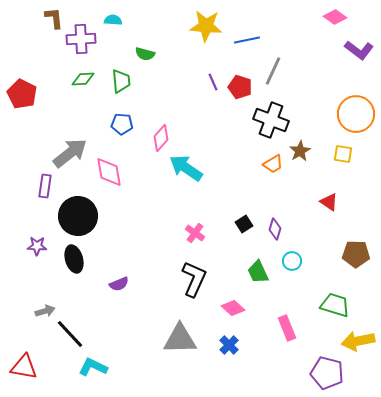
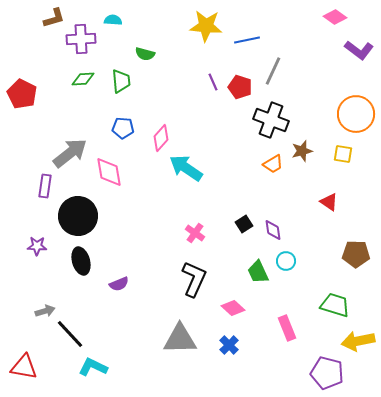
brown L-shape at (54, 18): rotated 80 degrees clockwise
blue pentagon at (122, 124): moved 1 px right, 4 px down
brown star at (300, 151): moved 2 px right; rotated 15 degrees clockwise
purple diamond at (275, 229): moved 2 px left, 1 px down; rotated 25 degrees counterclockwise
black ellipse at (74, 259): moved 7 px right, 2 px down
cyan circle at (292, 261): moved 6 px left
